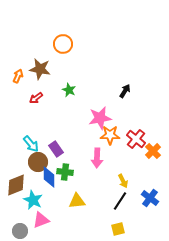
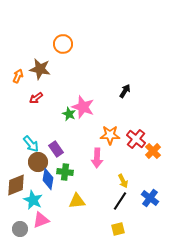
green star: moved 24 px down
pink star: moved 17 px left, 11 px up; rotated 30 degrees clockwise
blue diamond: moved 1 px left, 2 px down; rotated 10 degrees clockwise
gray circle: moved 2 px up
